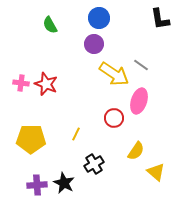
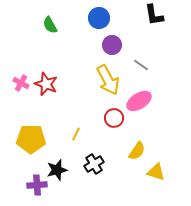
black L-shape: moved 6 px left, 4 px up
purple circle: moved 18 px right, 1 px down
yellow arrow: moved 6 px left, 6 px down; rotated 28 degrees clockwise
pink cross: rotated 21 degrees clockwise
pink ellipse: rotated 40 degrees clockwise
yellow semicircle: moved 1 px right
yellow triangle: rotated 24 degrees counterclockwise
black star: moved 7 px left, 13 px up; rotated 30 degrees clockwise
